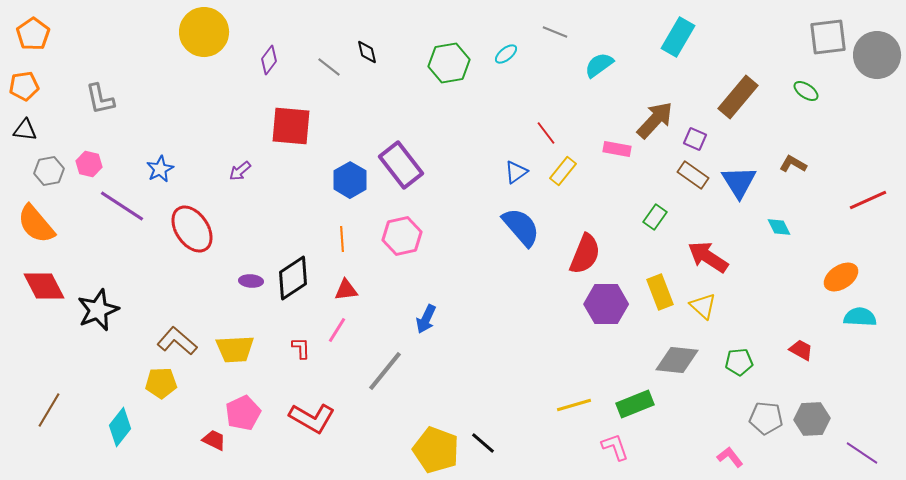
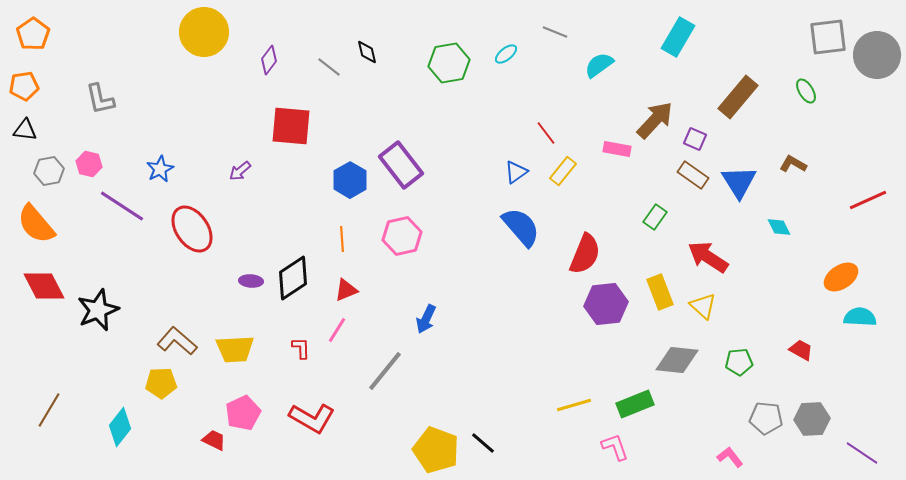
green ellipse at (806, 91): rotated 25 degrees clockwise
red triangle at (346, 290): rotated 15 degrees counterclockwise
purple hexagon at (606, 304): rotated 6 degrees counterclockwise
